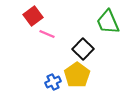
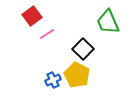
red square: moved 1 px left
pink line: rotated 56 degrees counterclockwise
yellow pentagon: rotated 10 degrees counterclockwise
blue cross: moved 2 px up
